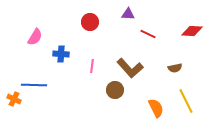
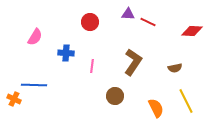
red line: moved 12 px up
blue cross: moved 5 px right, 1 px up
brown L-shape: moved 3 px right, 6 px up; rotated 104 degrees counterclockwise
brown circle: moved 6 px down
